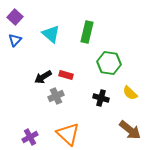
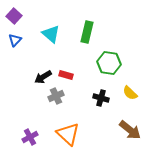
purple square: moved 1 px left, 1 px up
